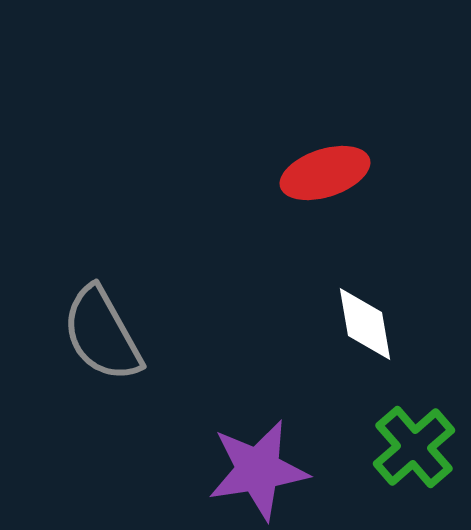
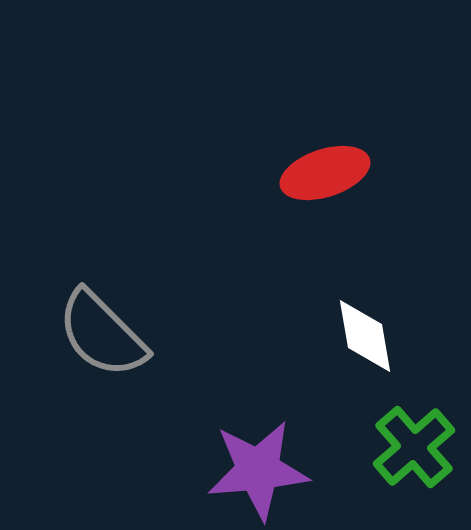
white diamond: moved 12 px down
gray semicircle: rotated 16 degrees counterclockwise
purple star: rotated 4 degrees clockwise
